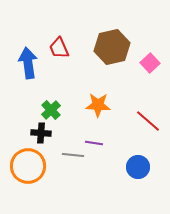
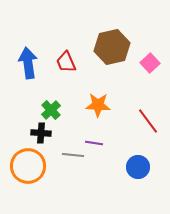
red trapezoid: moved 7 px right, 14 px down
red line: rotated 12 degrees clockwise
